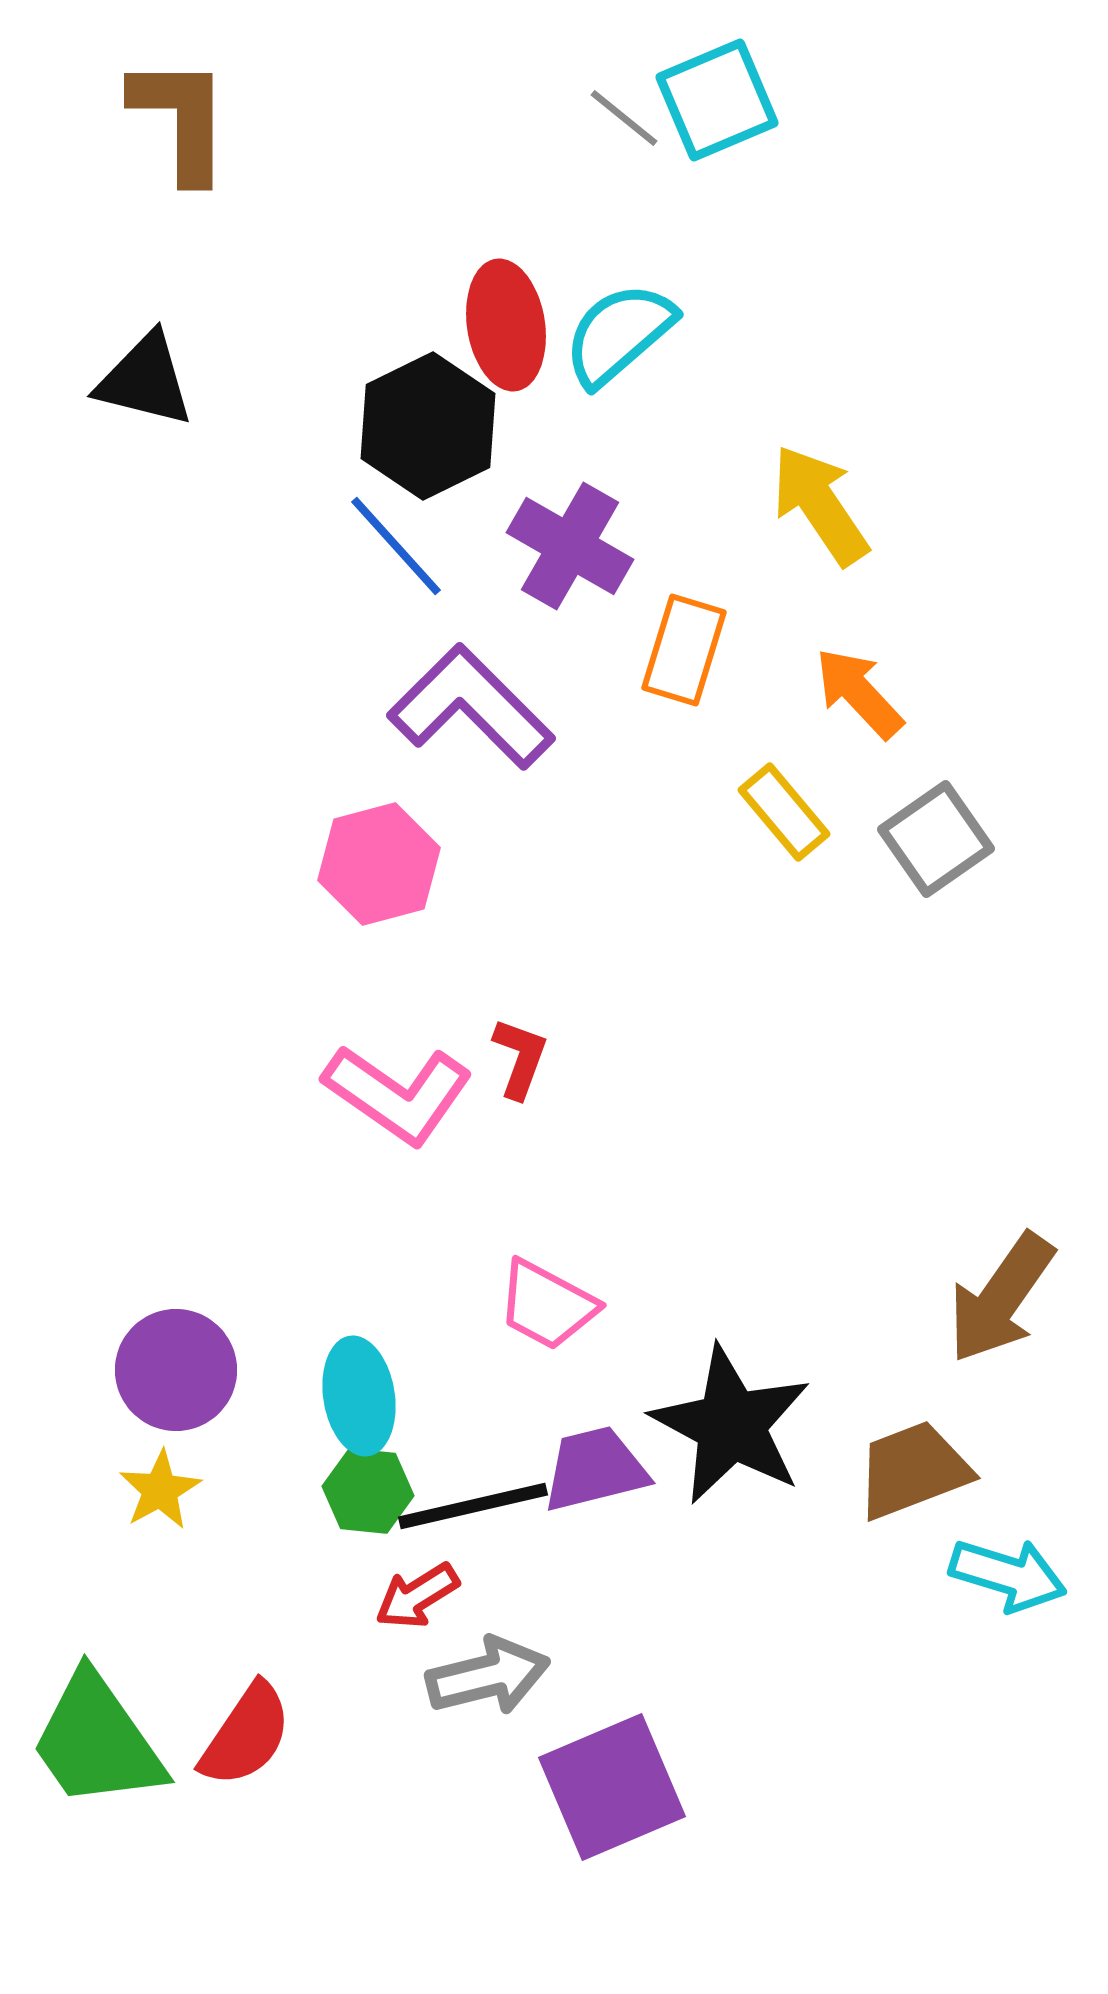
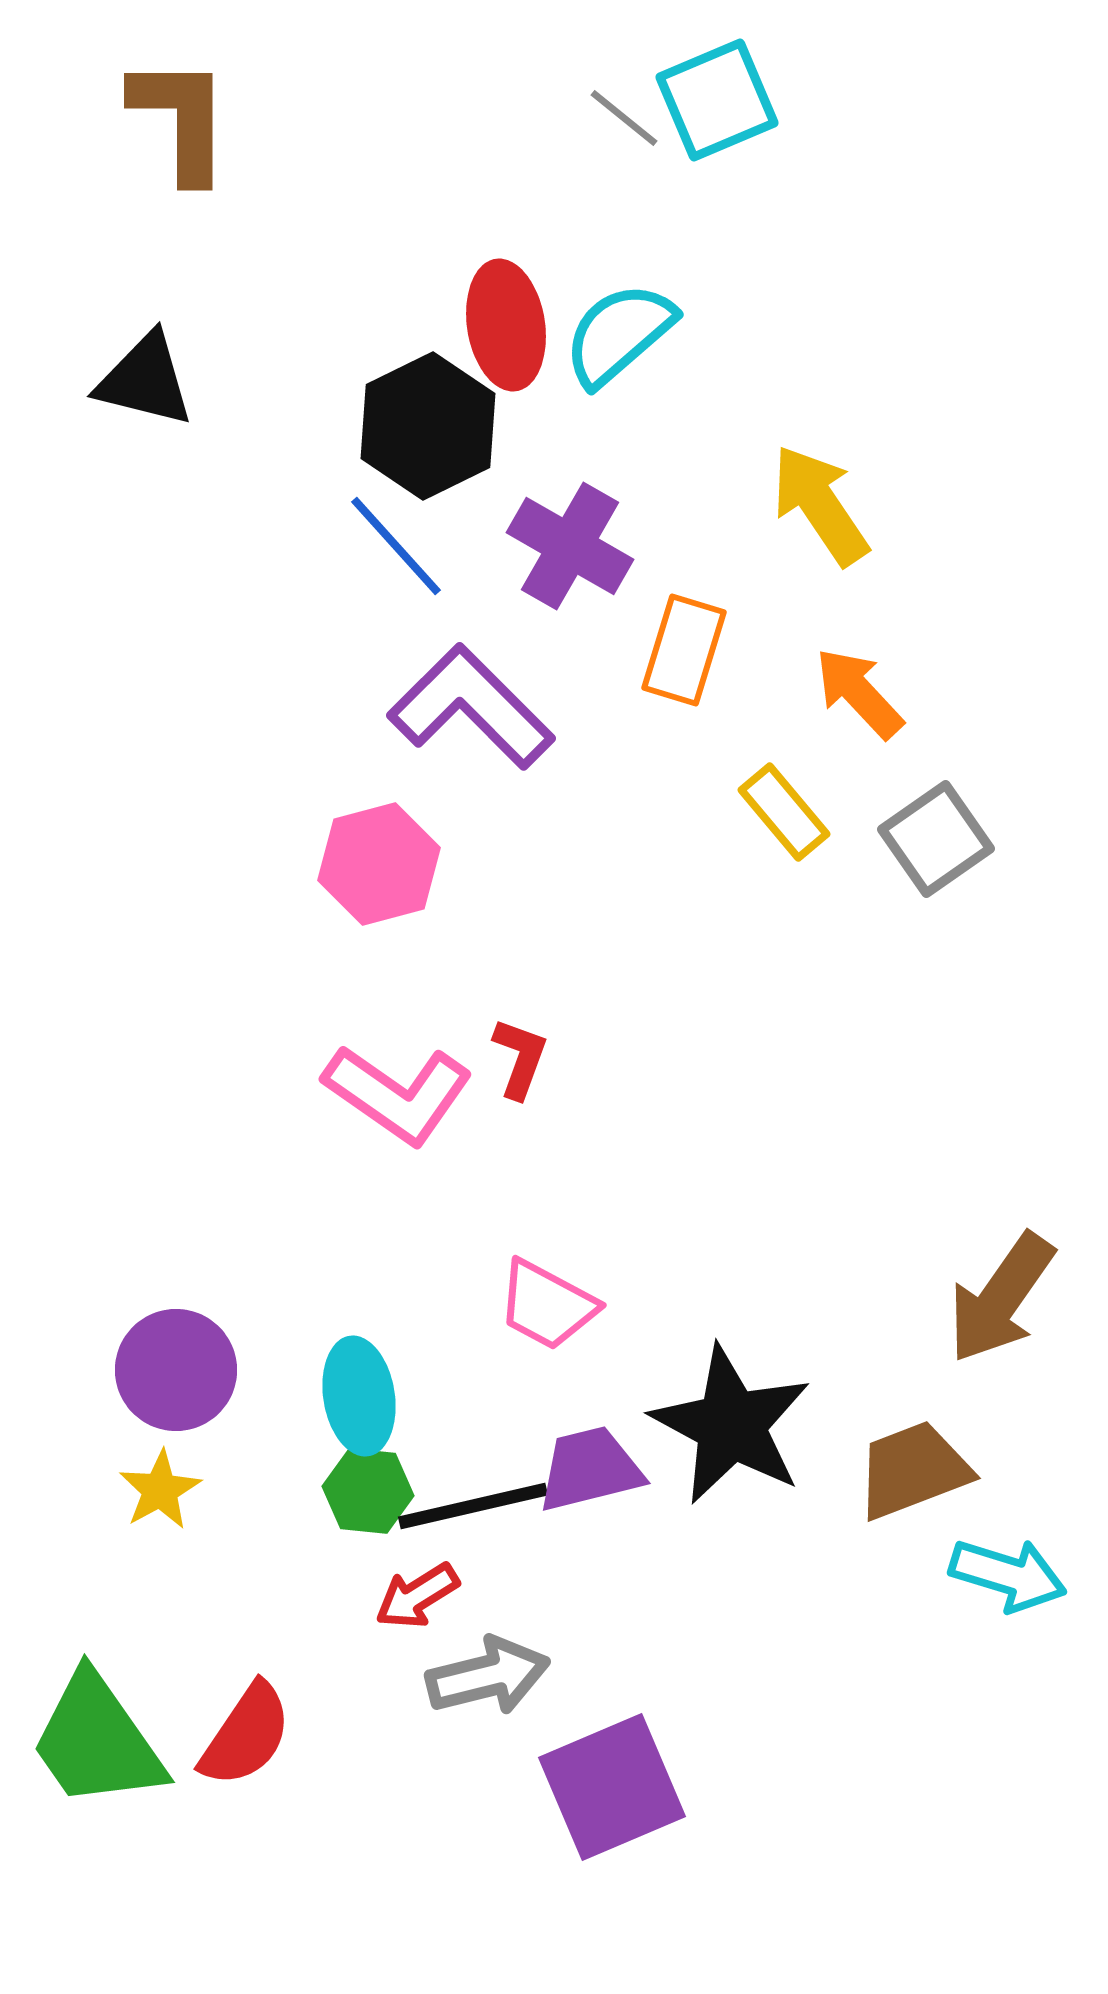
purple trapezoid: moved 5 px left
